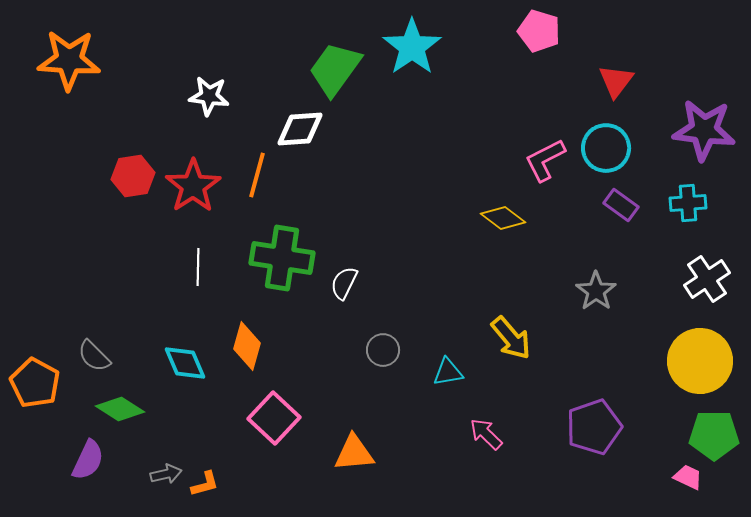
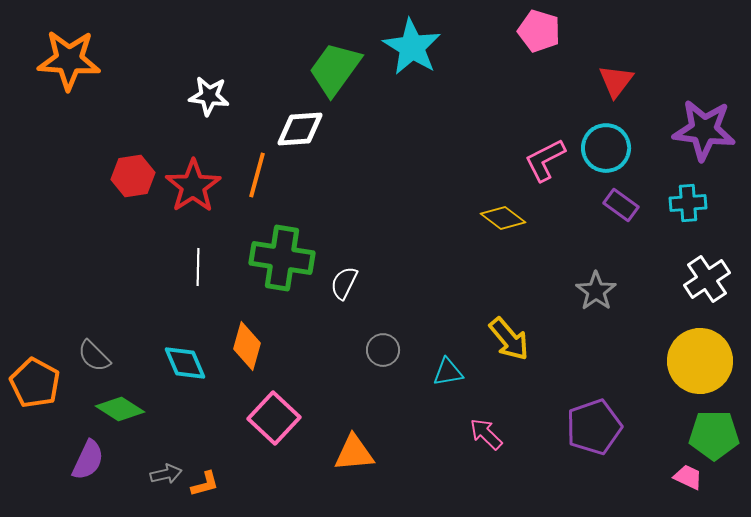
cyan star: rotated 6 degrees counterclockwise
yellow arrow: moved 2 px left, 1 px down
